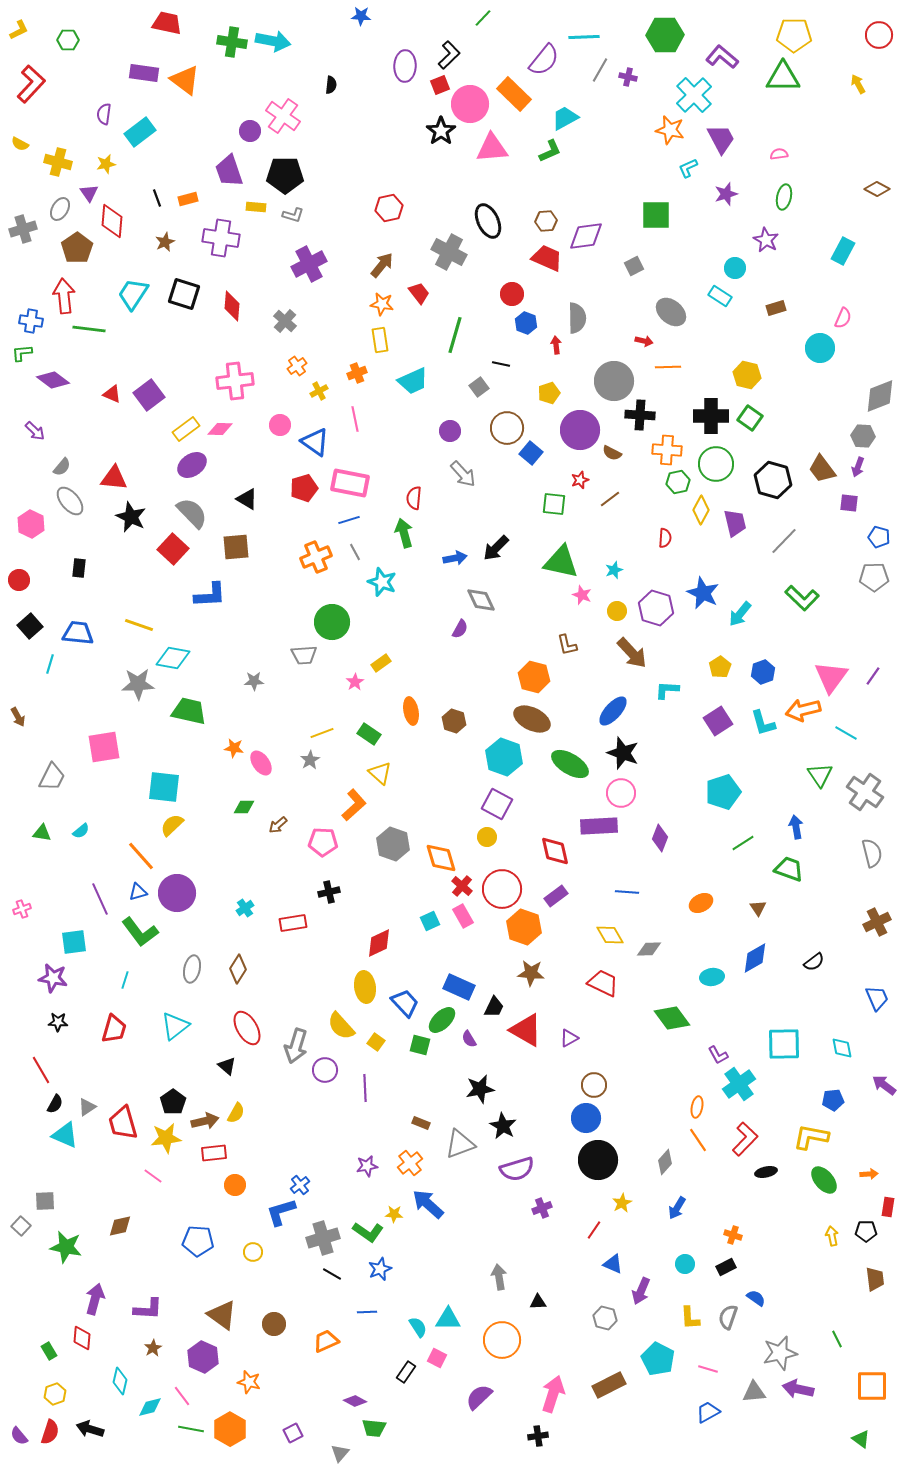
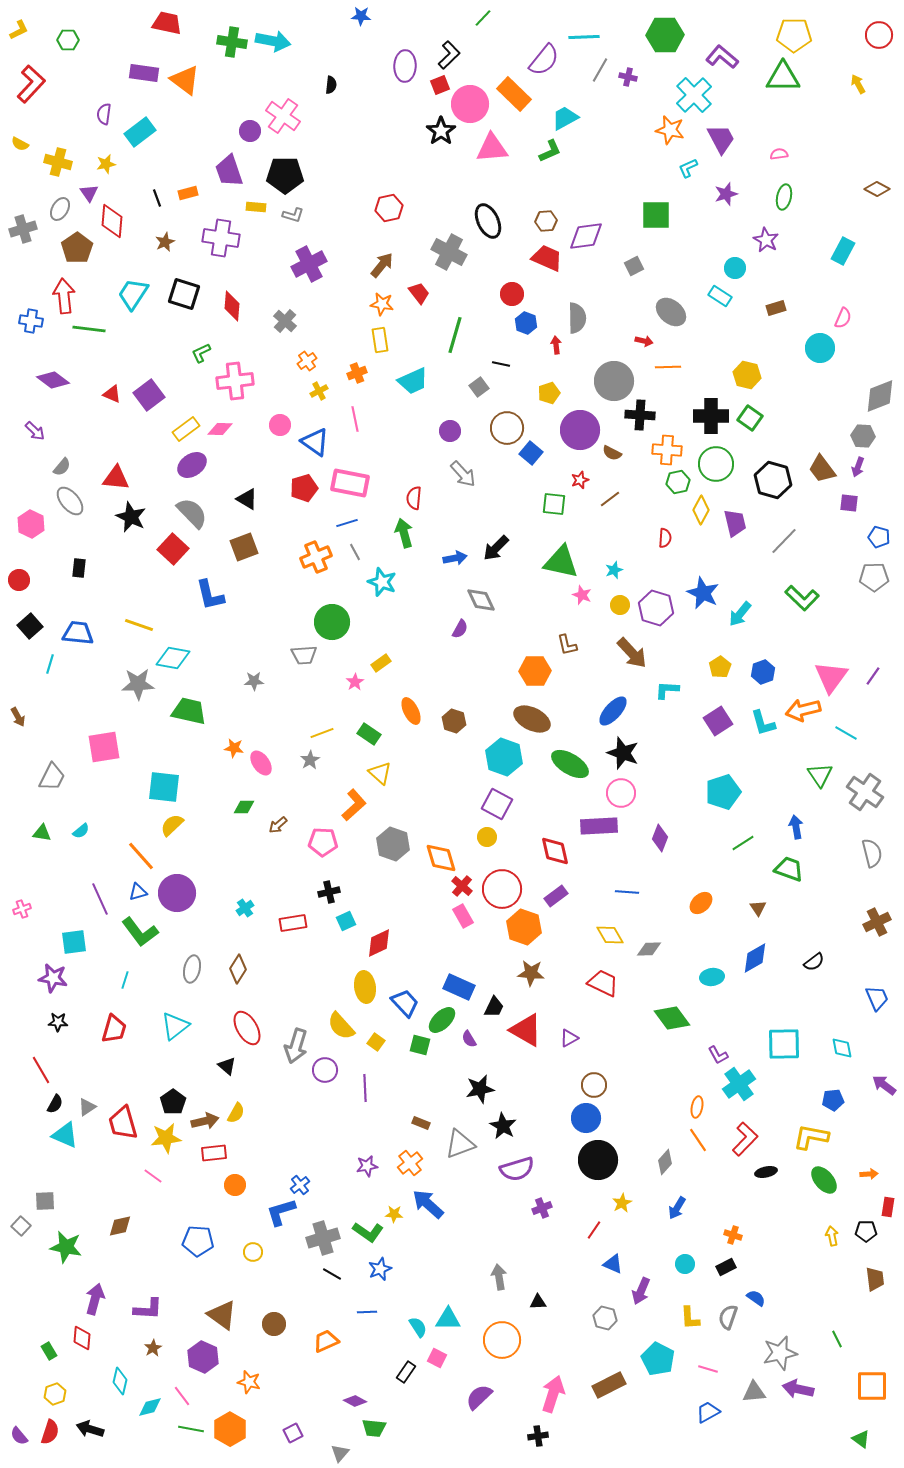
orange rectangle at (188, 199): moved 6 px up
green L-shape at (22, 353): moved 179 px right; rotated 20 degrees counterclockwise
orange cross at (297, 366): moved 10 px right, 5 px up
red triangle at (114, 478): moved 2 px right
blue line at (349, 520): moved 2 px left, 3 px down
brown square at (236, 547): moved 8 px right; rotated 16 degrees counterclockwise
blue L-shape at (210, 595): rotated 80 degrees clockwise
yellow circle at (617, 611): moved 3 px right, 6 px up
orange hexagon at (534, 677): moved 1 px right, 6 px up; rotated 16 degrees counterclockwise
orange ellipse at (411, 711): rotated 16 degrees counterclockwise
orange ellipse at (701, 903): rotated 15 degrees counterclockwise
cyan square at (430, 921): moved 84 px left
